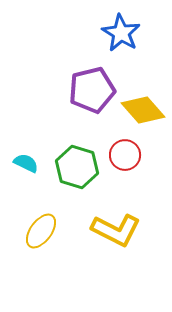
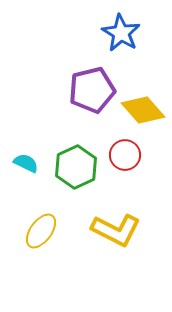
green hexagon: moved 1 px left; rotated 18 degrees clockwise
